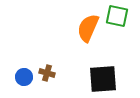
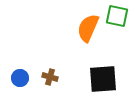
brown cross: moved 3 px right, 4 px down
blue circle: moved 4 px left, 1 px down
